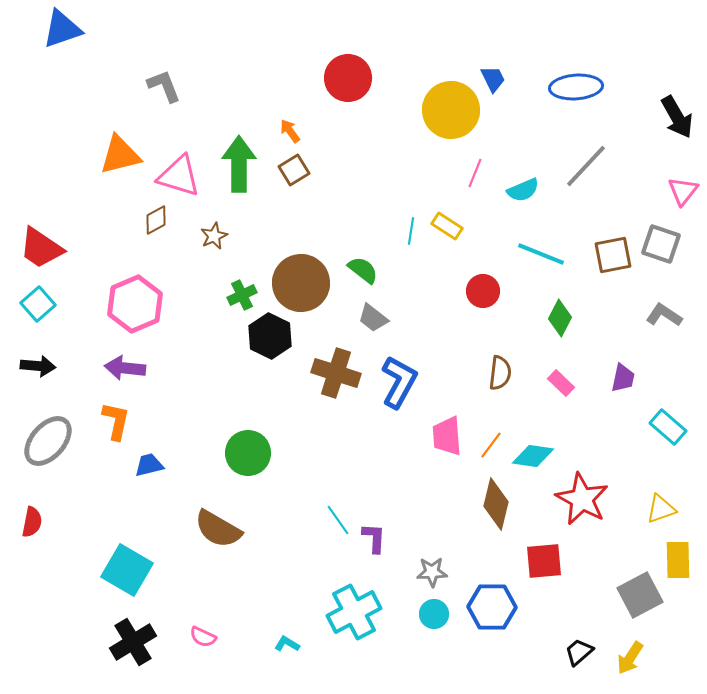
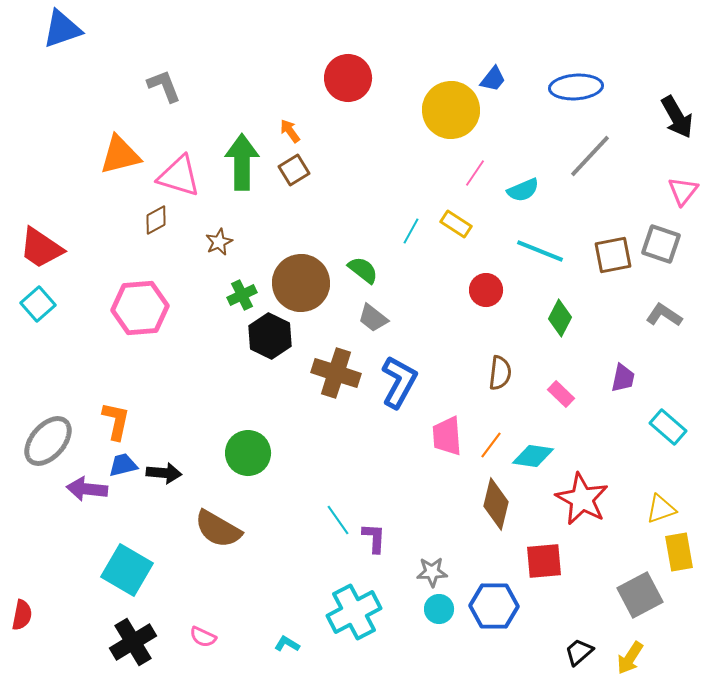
blue trapezoid at (493, 79): rotated 64 degrees clockwise
green arrow at (239, 164): moved 3 px right, 2 px up
gray line at (586, 166): moved 4 px right, 10 px up
pink line at (475, 173): rotated 12 degrees clockwise
yellow rectangle at (447, 226): moved 9 px right, 2 px up
cyan line at (411, 231): rotated 20 degrees clockwise
brown star at (214, 236): moved 5 px right, 6 px down
cyan line at (541, 254): moved 1 px left, 3 px up
red circle at (483, 291): moved 3 px right, 1 px up
pink hexagon at (135, 304): moved 5 px right, 4 px down; rotated 18 degrees clockwise
black arrow at (38, 366): moved 126 px right, 107 px down
purple arrow at (125, 368): moved 38 px left, 121 px down
pink rectangle at (561, 383): moved 11 px down
blue trapezoid at (149, 465): moved 26 px left
red semicircle at (32, 522): moved 10 px left, 93 px down
yellow rectangle at (678, 560): moved 1 px right, 8 px up; rotated 9 degrees counterclockwise
blue hexagon at (492, 607): moved 2 px right, 1 px up
cyan circle at (434, 614): moved 5 px right, 5 px up
